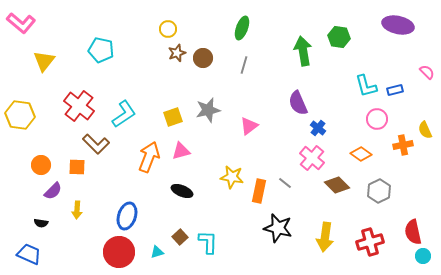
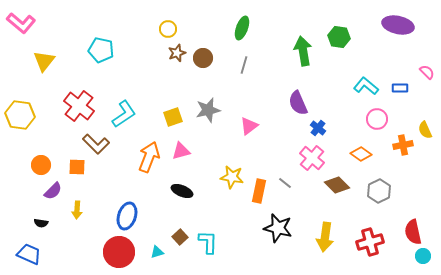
cyan L-shape at (366, 86): rotated 145 degrees clockwise
blue rectangle at (395, 90): moved 5 px right, 2 px up; rotated 14 degrees clockwise
